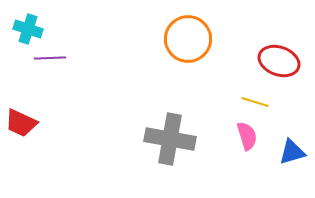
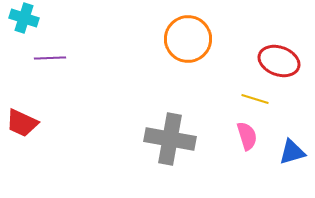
cyan cross: moved 4 px left, 11 px up
yellow line: moved 3 px up
red trapezoid: moved 1 px right
